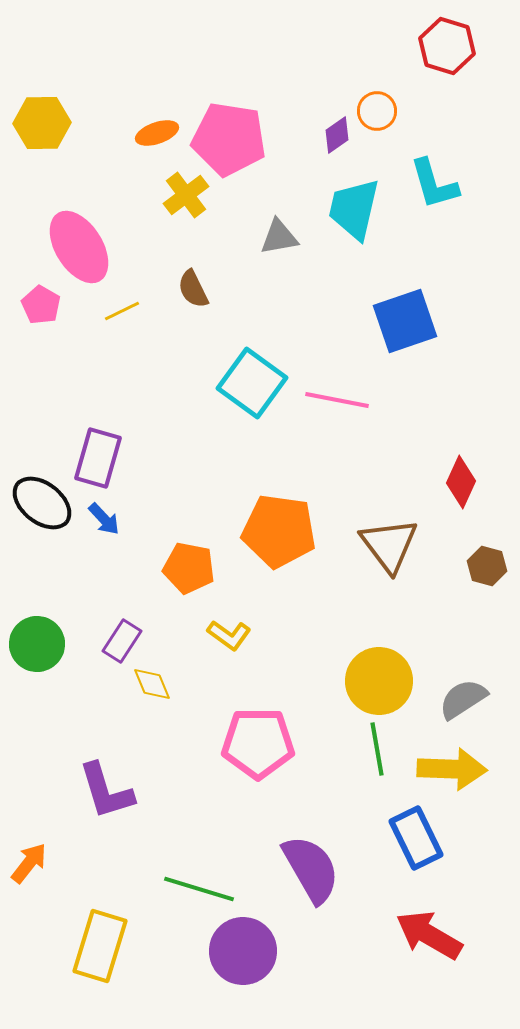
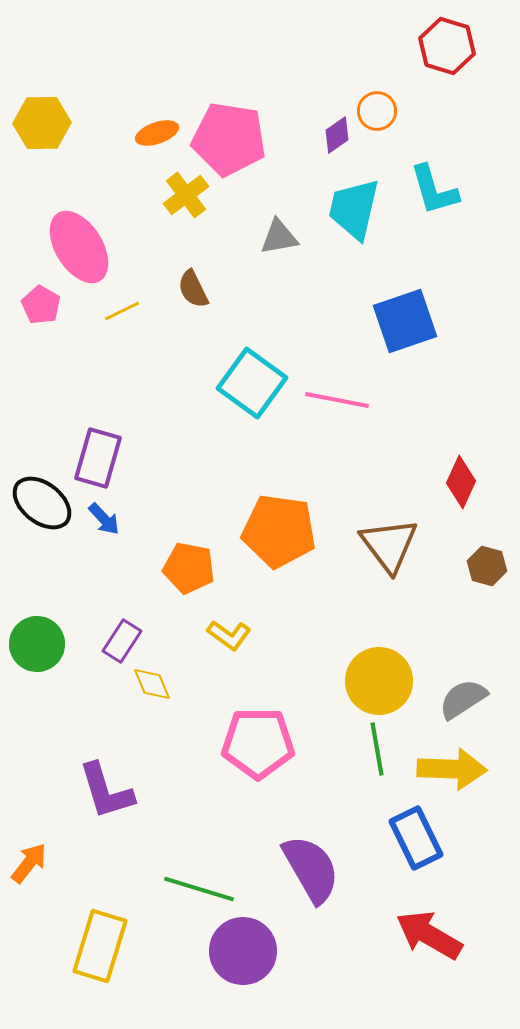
cyan L-shape at (434, 184): moved 6 px down
